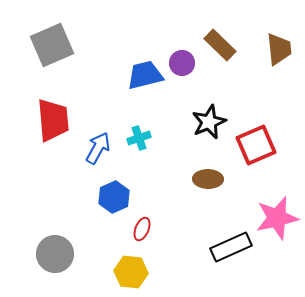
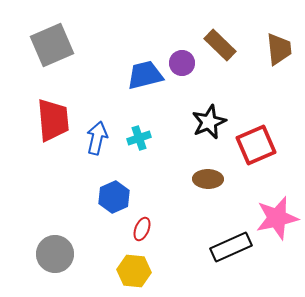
blue arrow: moved 1 px left, 10 px up; rotated 16 degrees counterclockwise
yellow hexagon: moved 3 px right, 1 px up
